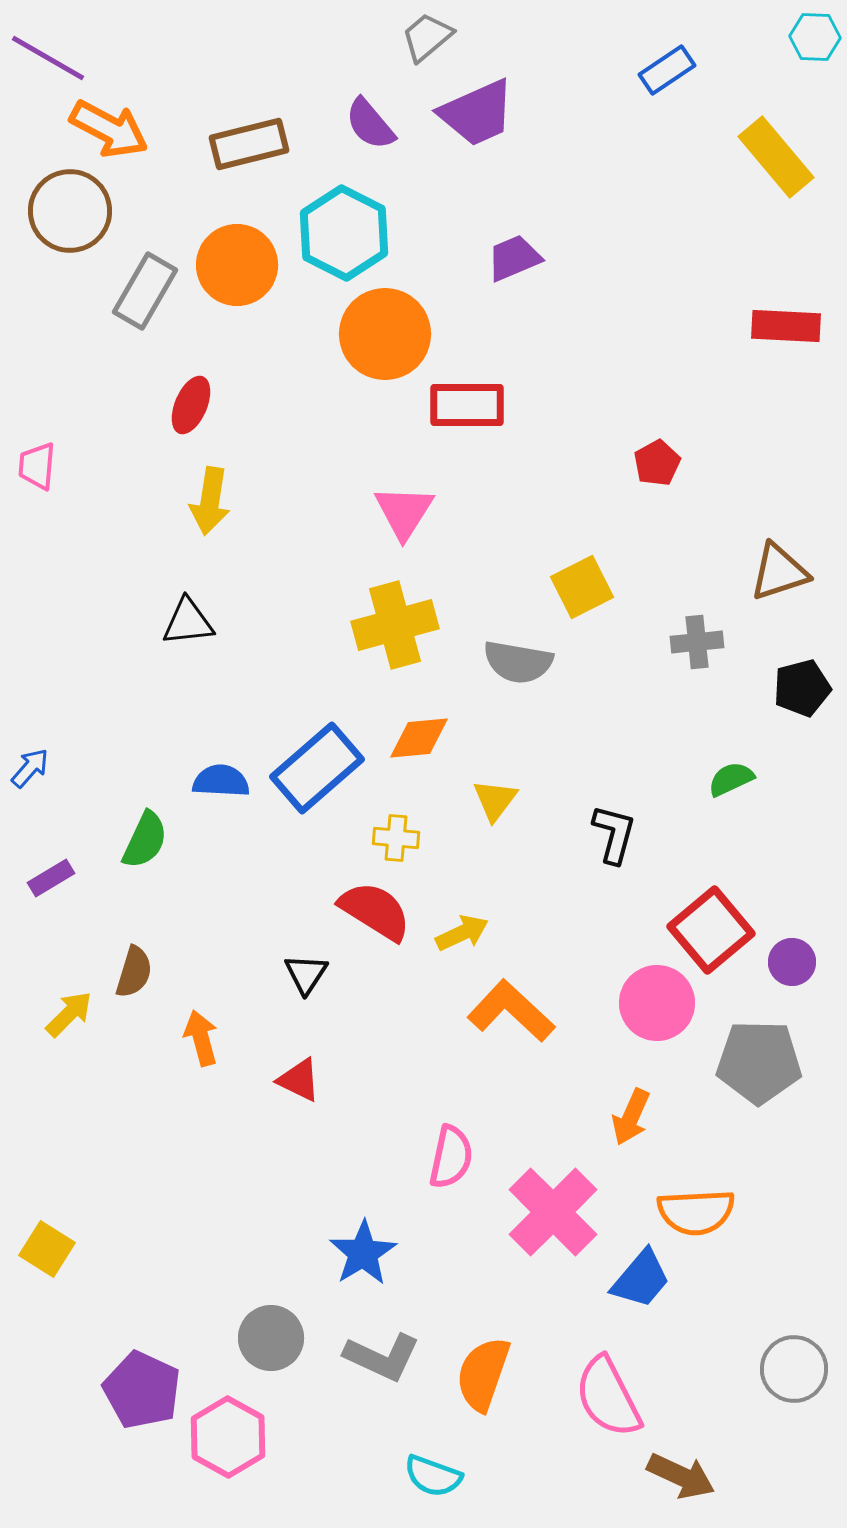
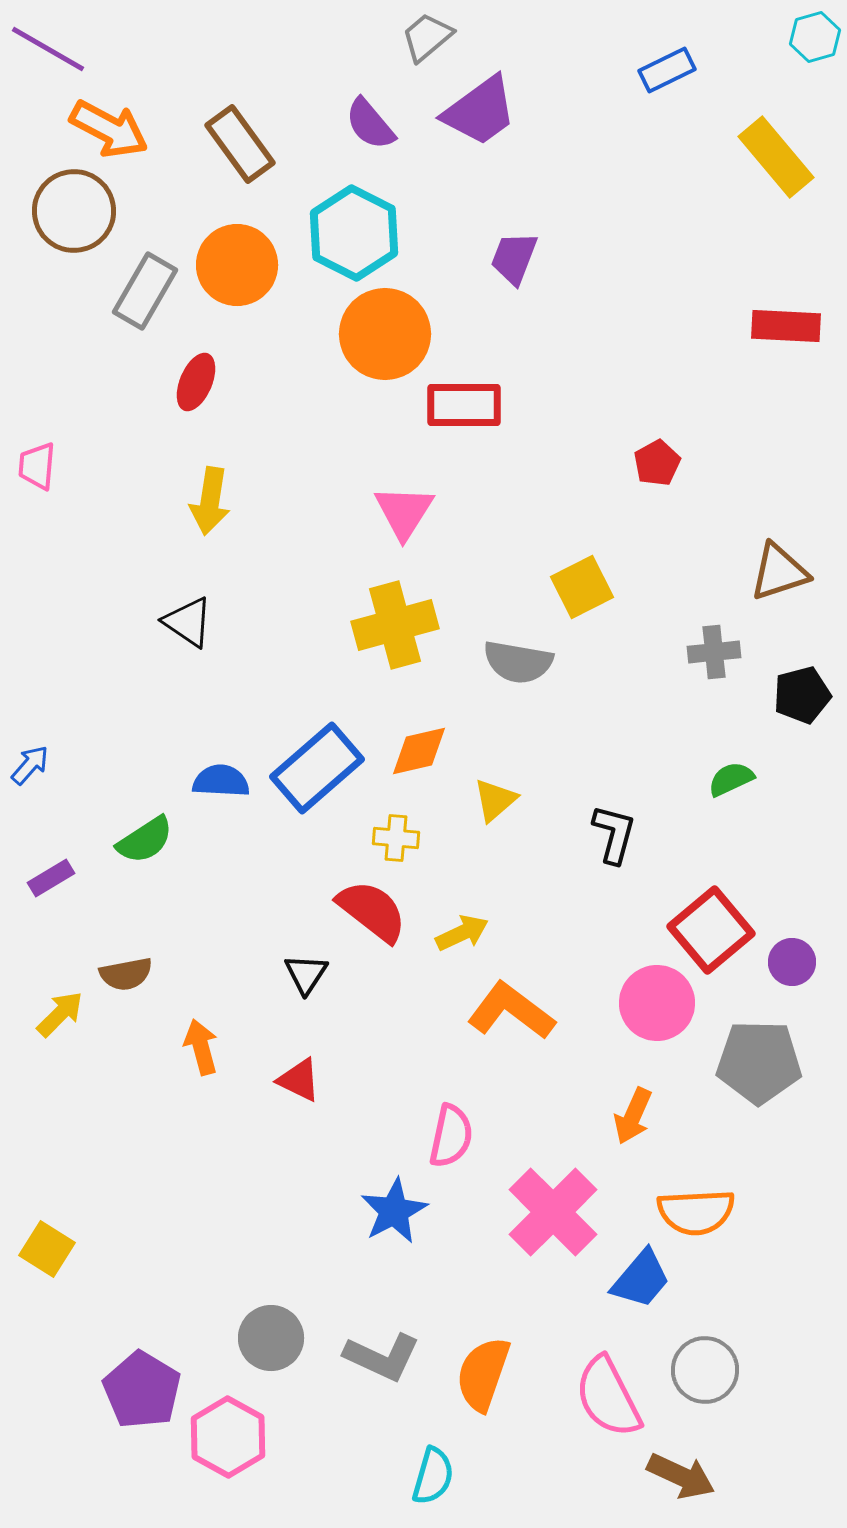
cyan hexagon at (815, 37): rotated 18 degrees counterclockwise
purple line at (48, 58): moved 9 px up
blue rectangle at (667, 70): rotated 8 degrees clockwise
purple trapezoid at (477, 113): moved 3 px right, 2 px up; rotated 12 degrees counterclockwise
brown rectangle at (249, 144): moved 9 px left; rotated 68 degrees clockwise
brown circle at (70, 211): moved 4 px right
cyan hexagon at (344, 233): moved 10 px right
purple trapezoid at (514, 258): rotated 46 degrees counterclockwise
red ellipse at (191, 405): moved 5 px right, 23 px up
red rectangle at (467, 405): moved 3 px left
black triangle at (188, 622): rotated 40 degrees clockwise
gray cross at (697, 642): moved 17 px right, 10 px down
black pentagon at (802, 688): moved 7 px down
orange diamond at (419, 738): moved 13 px down; rotated 8 degrees counterclockwise
blue arrow at (30, 768): moved 3 px up
yellow triangle at (495, 800): rotated 12 degrees clockwise
green semicircle at (145, 840): rotated 32 degrees clockwise
red semicircle at (375, 911): moved 3 px left; rotated 6 degrees clockwise
brown semicircle at (134, 972): moved 8 px left, 2 px down; rotated 62 degrees clockwise
orange L-shape at (511, 1011): rotated 6 degrees counterclockwise
yellow arrow at (69, 1014): moved 9 px left
orange arrow at (201, 1038): moved 9 px down
orange arrow at (631, 1117): moved 2 px right, 1 px up
pink semicircle at (451, 1157): moved 21 px up
blue star at (363, 1253): moved 31 px right, 42 px up; rotated 4 degrees clockwise
gray circle at (794, 1369): moved 89 px left, 1 px down
purple pentagon at (142, 1390): rotated 6 degrees clockwise
cyan semicircle at (433, 1476): rotated 94 degrees counterclockwise
